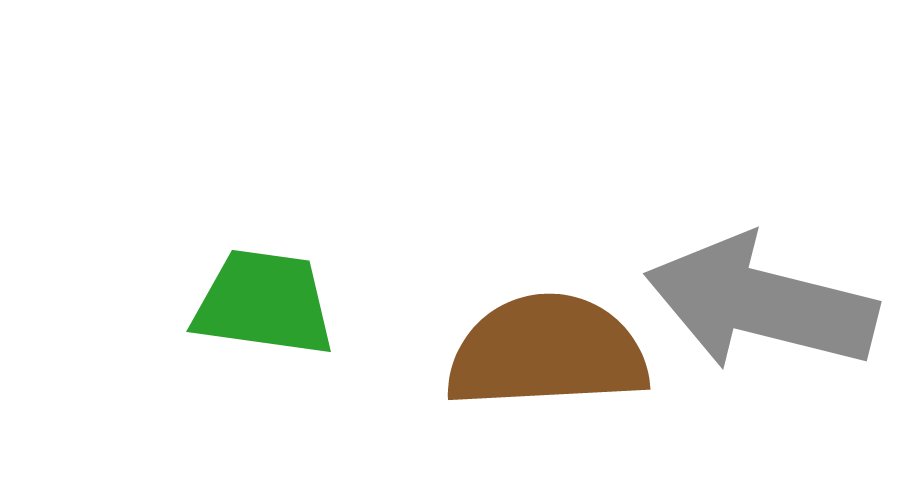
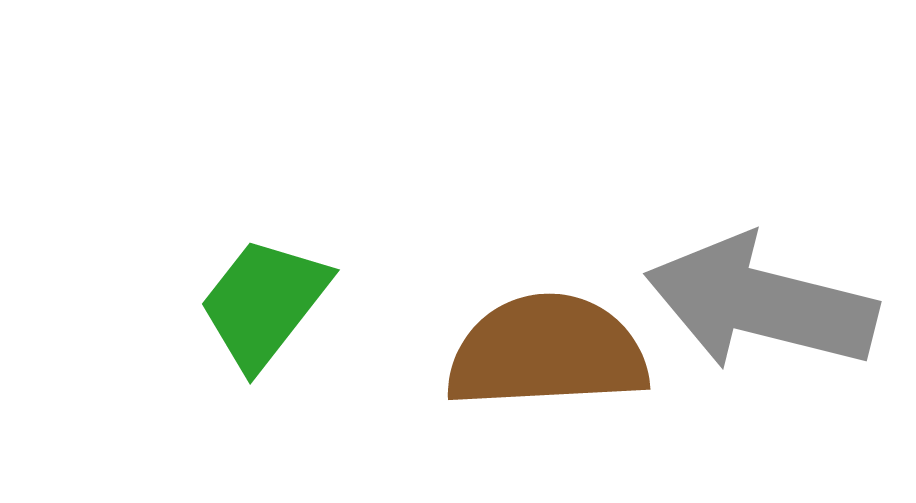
green trapezoid: rotated 60 degrees counterclockwise
